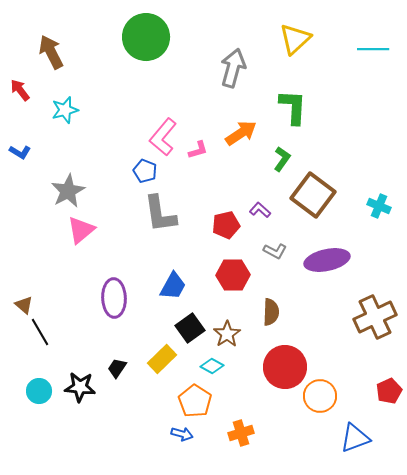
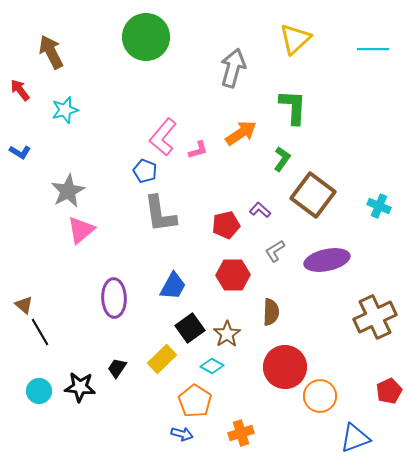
gray L-shape at (275, 251): rotated 120 degrees clockwise
